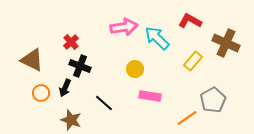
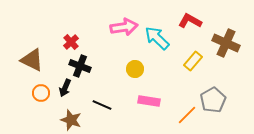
pink rectangle: moved 1 px left, 5 px down
black line: moved 2 px left, 2 px down; rotated 18 degrees counterclockwise
orange line: moved 3 px up; rotated 10 degrees counterclockwise
